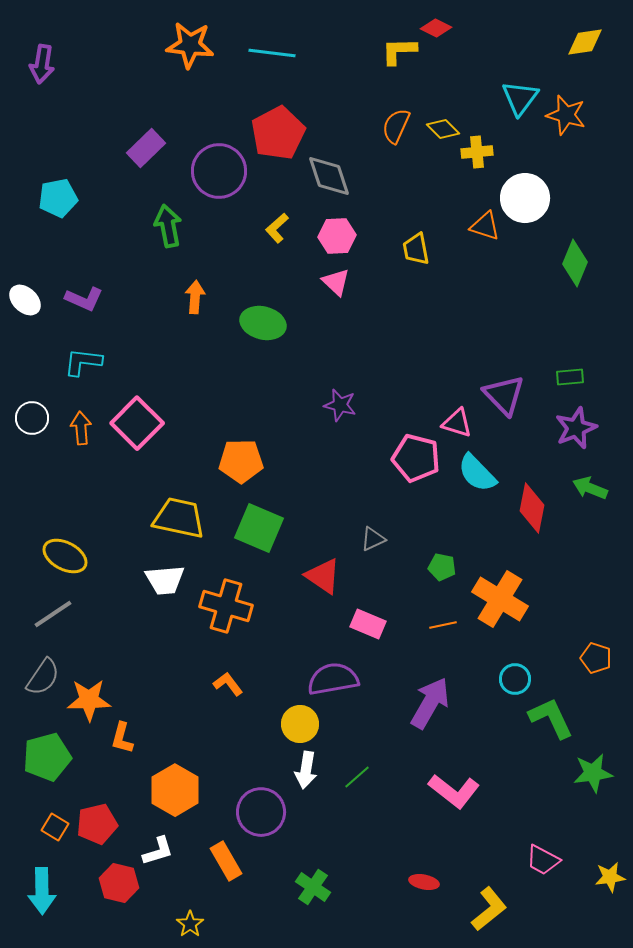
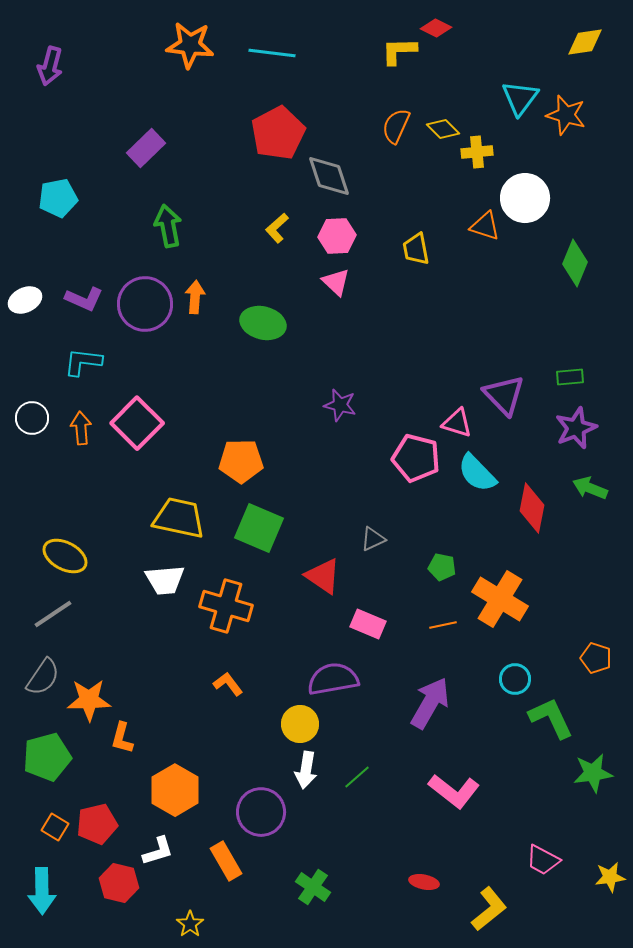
purple arrow at (42, 64): moved 8 px right, 2 px down; rotated 6 degrees clockwise
purple circle at (219, 171): moved 74 px left, 133 px down
white ellipse at (25, 300): rotated 68 degrees counterclockwise
